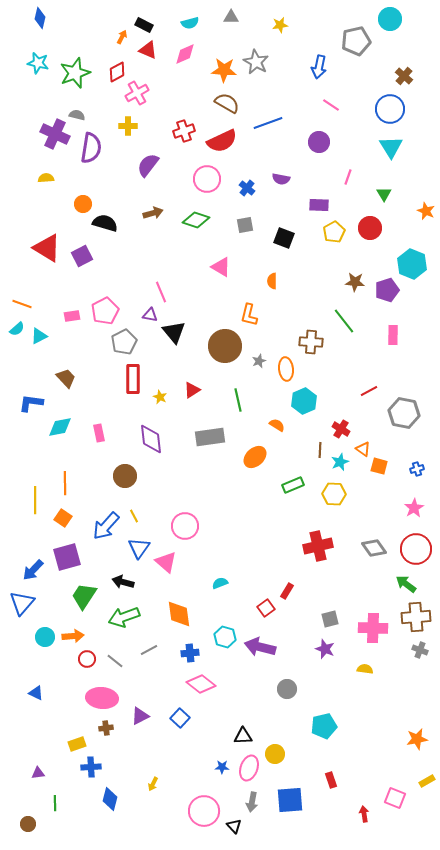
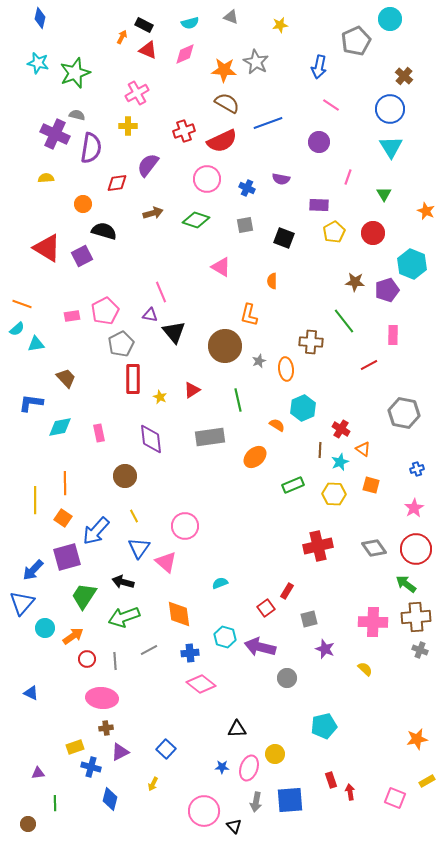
gray triangle at (231, 17): rotated 21 degrees clockwise
gray pentagon at (356, 41): rotated 12 degrees counterclockwise
red diamond at (117, 72): moved 111 px down; rotated 20 degrees clockwise
blue cross at (247, 188): rotated 14 degrees counterclockwise
black semicircle at (105, 223): moved 1 px left, 8 px down
red circle at (370, 228): moved 3 px right, 5 px down
cyan triangle at (39, 336): moved 3 px left, 8 px down; rotated 18 degrees clockwise
gray pentagon at (124, 342): moved 3 px left, 2 px down
red line at (369, 391): moved 26 px up
cyan hexagon at (304, 401): moved 1 px left, 7 px down
orange square at (379, 466): moved 8 px left, 19 px down
blue arrow at (106, 526): moved 10 px left, 5 px down
gray square at (330, 619): moved 21 px left
pink cross at (373, 628): moved 6 px up
orange arrow at (73, 636): rotated 30 degrees counterclockwise
cyan circle at (45, 637): moved 9 px up
gray line at (115, 661): rotated 48 degrees clockwise
yellow semicircle at (365, 669): rotated 35 degrees clockwise
gray circle at (287, 689): moved 11 px up
blue triangle at (36, 693): moved 5 px left
purple triangle at (140, 716): moved 20 px left, 36 px down
blue square at (180, 718): moved 14 px left, 31 px down
black triangle at (243, 736): moved 6 px left, 7 px up
yellow rectangle at (77, 744): moved 2 px left, 3 px down
blue cross at (91, 767): rotated 18 degrees clockwise
gray arrow at (252, 802): moved 4 px right
red arrow at (364, 814): moved 14 px left, 22 px up
